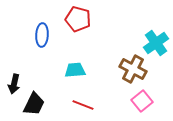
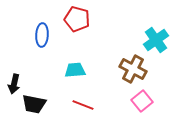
red pentagon: moved 1 px left
cyan cross: moved 3 px up
black trapezoid: rotated 75 degrees clockwise
